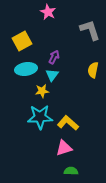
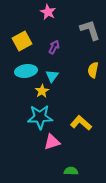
purple arrow: moved 10 px up
cyan ellipse: moved 2 px down
cyan triangle: moved 1 px down
yellow star: rotated 24 degrees counterclockwise
yellow L-shape: moved 13 px right
pink triangle: moved 12 px left, 6 px up
